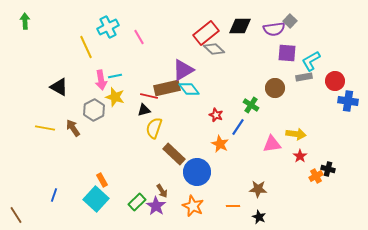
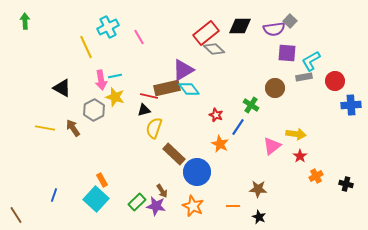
black triangle at (59, 87): moved 3 px right, 1 px down
blue cross at (348, 101): moved 3 px right, 4 px down; rotated 12 degrees counterclockwise
pink triangle at (272, 144): moved 2 px down; rotated 30 degrees counterclockwise
black cross at (328, 169): moved 18 px right, 15 px down
purple star at (156, 206): rotated 24 degrees counterclockwise
